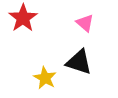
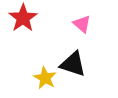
pink triangle: moved 3 px left, 1 px down
black triangle: moved 6 px left, 2 px down
